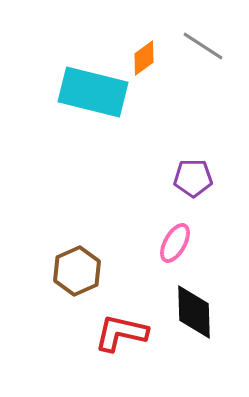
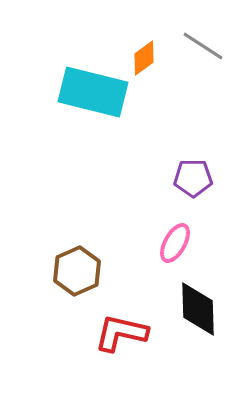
black diamond: moved 4 px right, 3 px up
